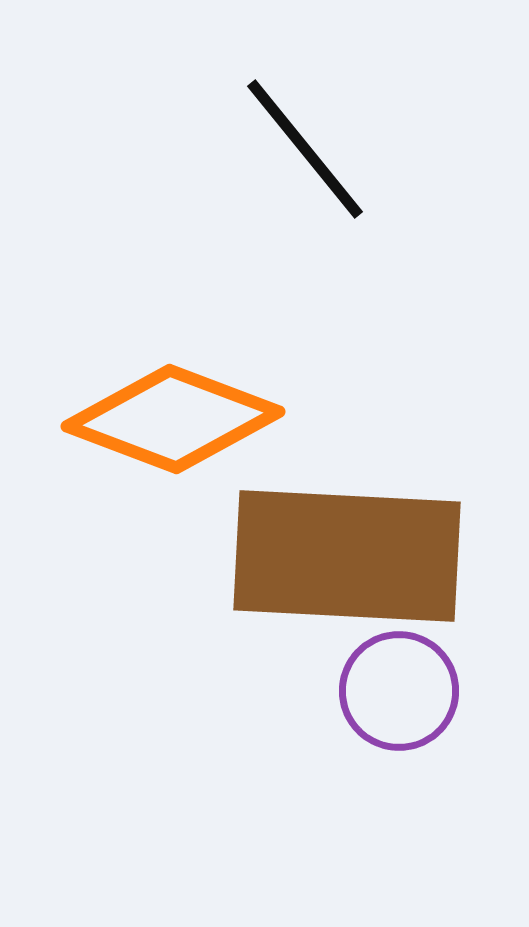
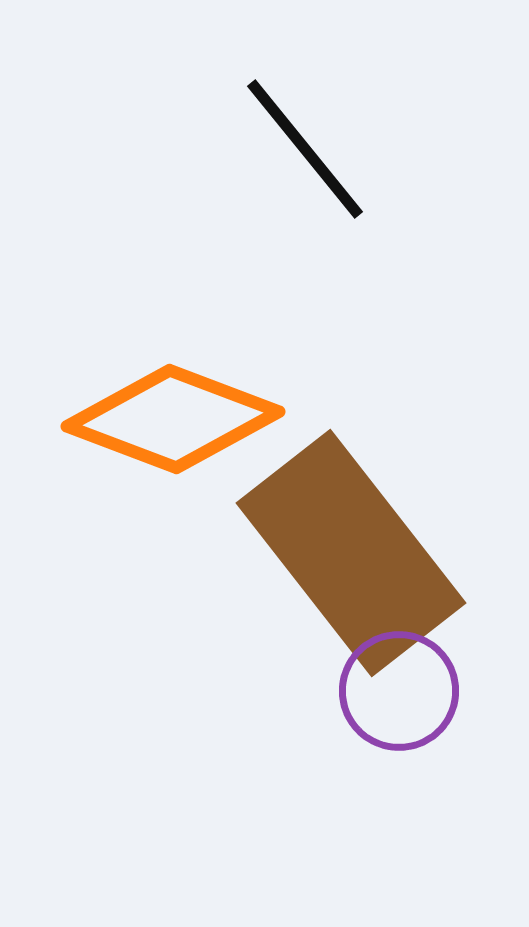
brown rectangle: moved 4 px right, 3 px up; rotated 49 degrees clockwise
